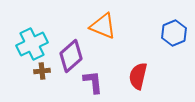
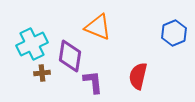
orange triangle: moved 5 px left, 1 px down
purple diamond: moved 1 px left; rotated 40 degrees counterclockwise
brown cross: moved 2 px down
